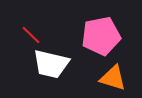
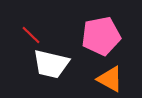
orange triangle: moved 3 px left, 1 px down; rotated 12 degrees clockwise
